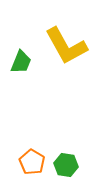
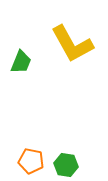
yellow L-shape: moved 6 px right, 2 px up
orange pentagon: moved 1 px left, 1 px up; rotated 20 degrees counterclockwise
